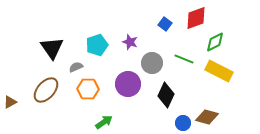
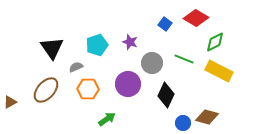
red diamond: rotated 50 degrees clockwise
green arrow: moved 3 px right, 3 px up
